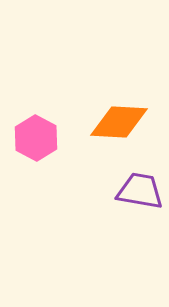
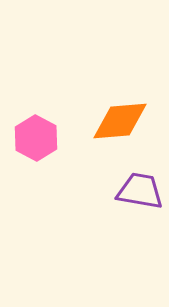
orange diamond: moved 1 px right, 1 px up; rotated 8 degrees counterclockwise
